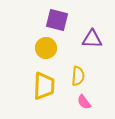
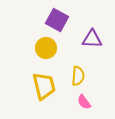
purple square: rotated 15 degrees clockwise
yellow trapezoid: rotated 16 degrees counterclockwise
